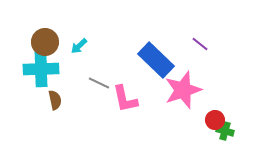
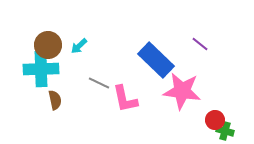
brown circle: moved 3 px right, 3 px down
pink star: moved 1 px left, 1 px down; rotated 27 degrees clockwise
